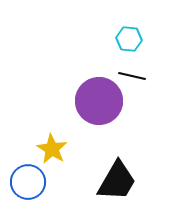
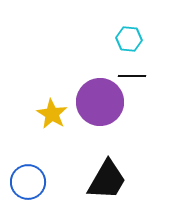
black line: rotated 12 degrees counterclockwise
purple circle: moved 1 px right, 1 px down
yellow star: moved 35 px up
black trapezoid: moved 10 px left, 1 px up
